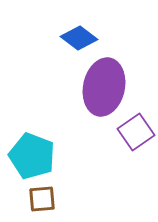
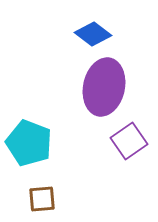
blue diamond: moved 14 px right, 4 px up
purple square: moved 7 px left, 9 px down
cyan pentagon: moved 3 px left, 13 px up
